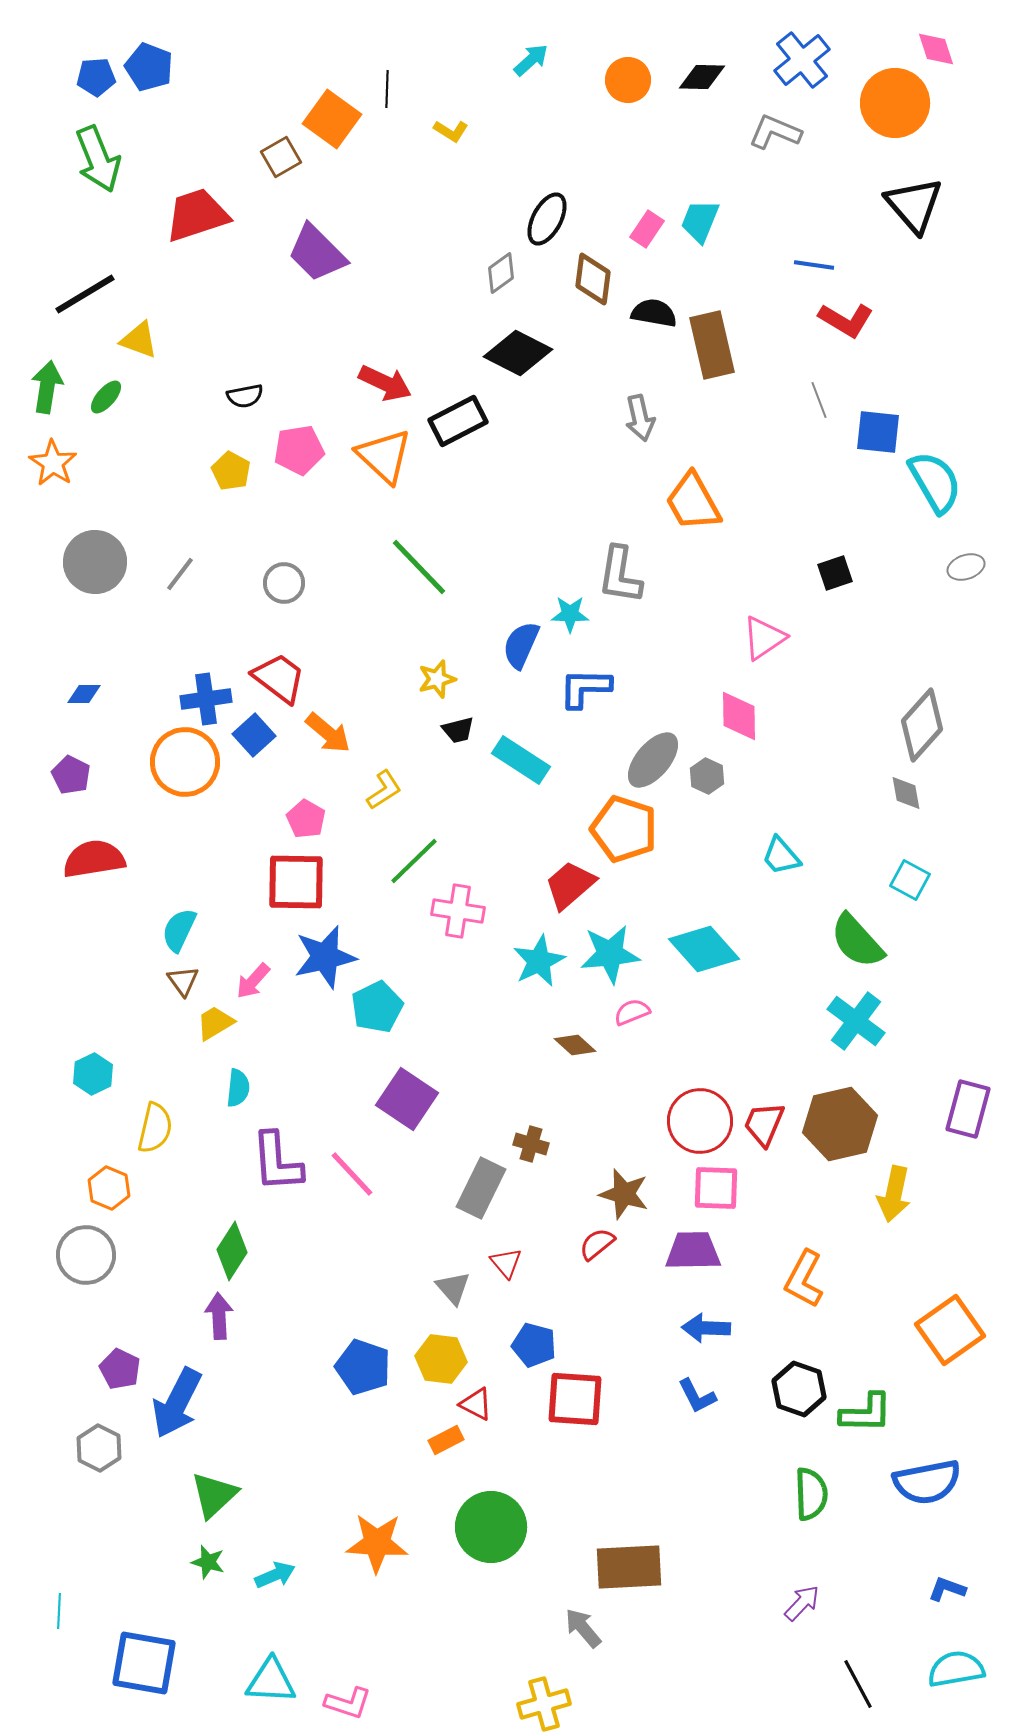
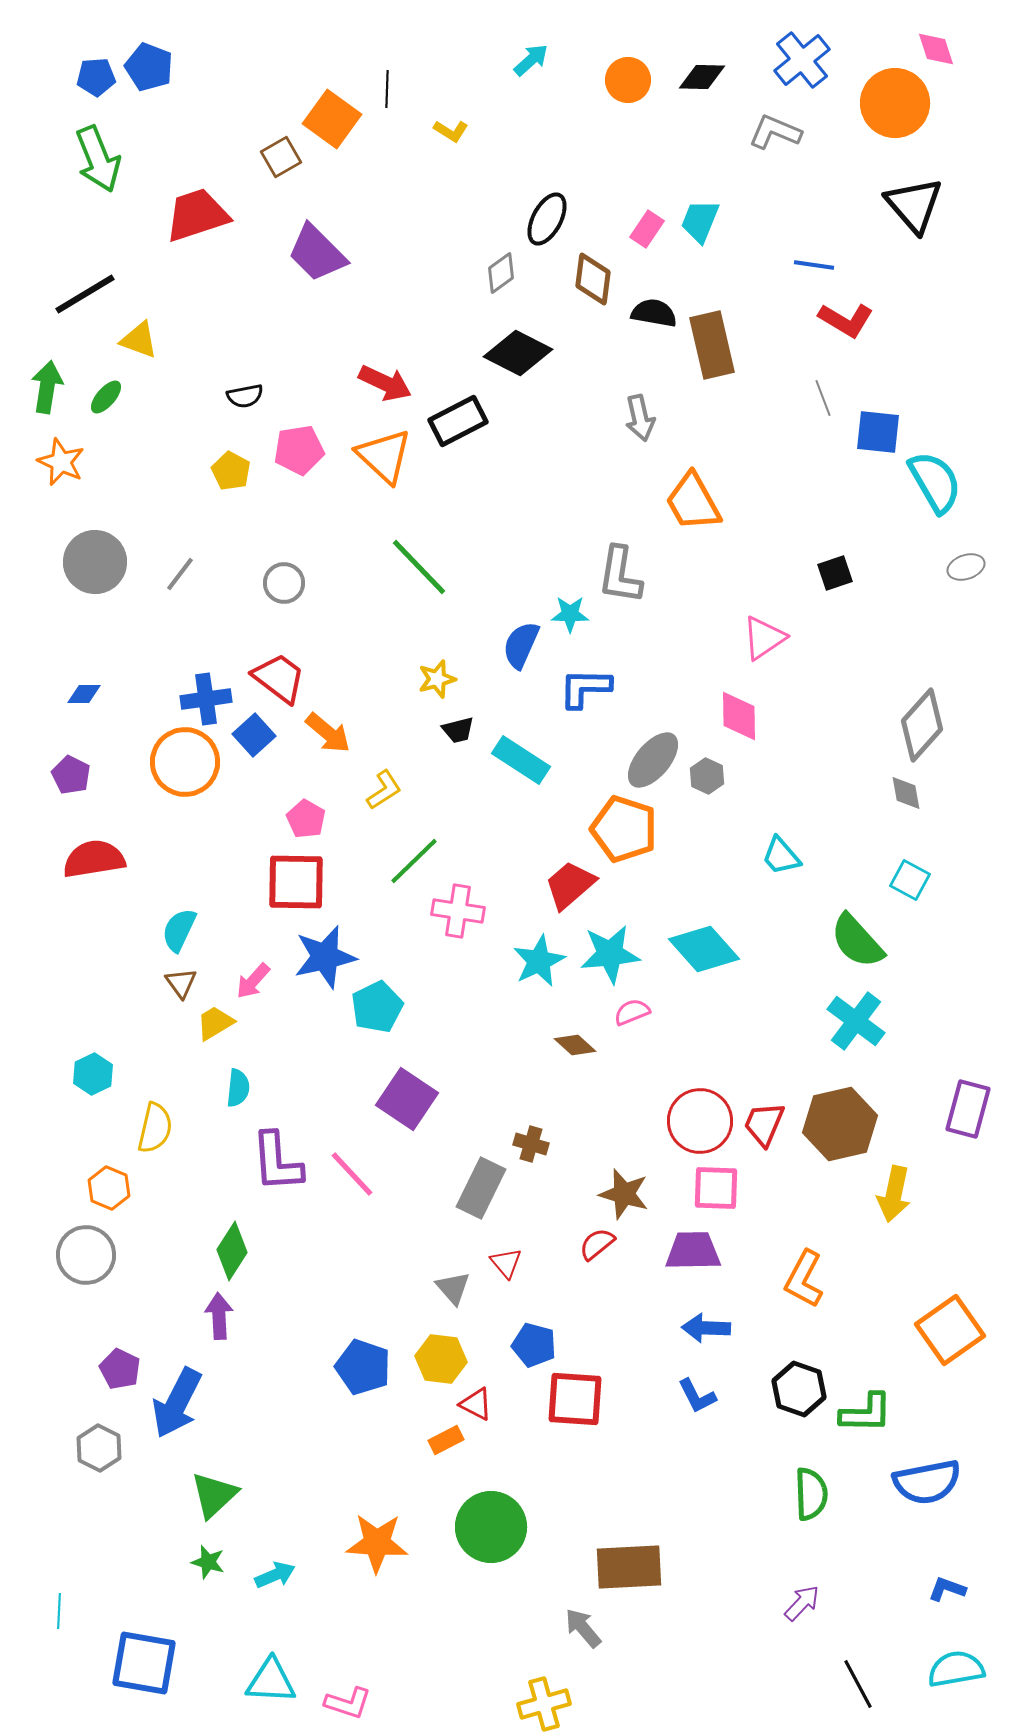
gray line at (819, 400): moved 4 px right, 2 px up
orange star at (53, 463): moved 8 px right, 1 px up; rotated 9 degrees counterclockwise
brown triangle at (183, 981): moved 2 px left, 2 px down
